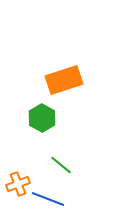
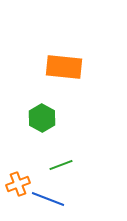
orange rectangle: moved 13 px up; rotated 24 degrees clockwise
green line: rotated 60 degrees counterclockwise
